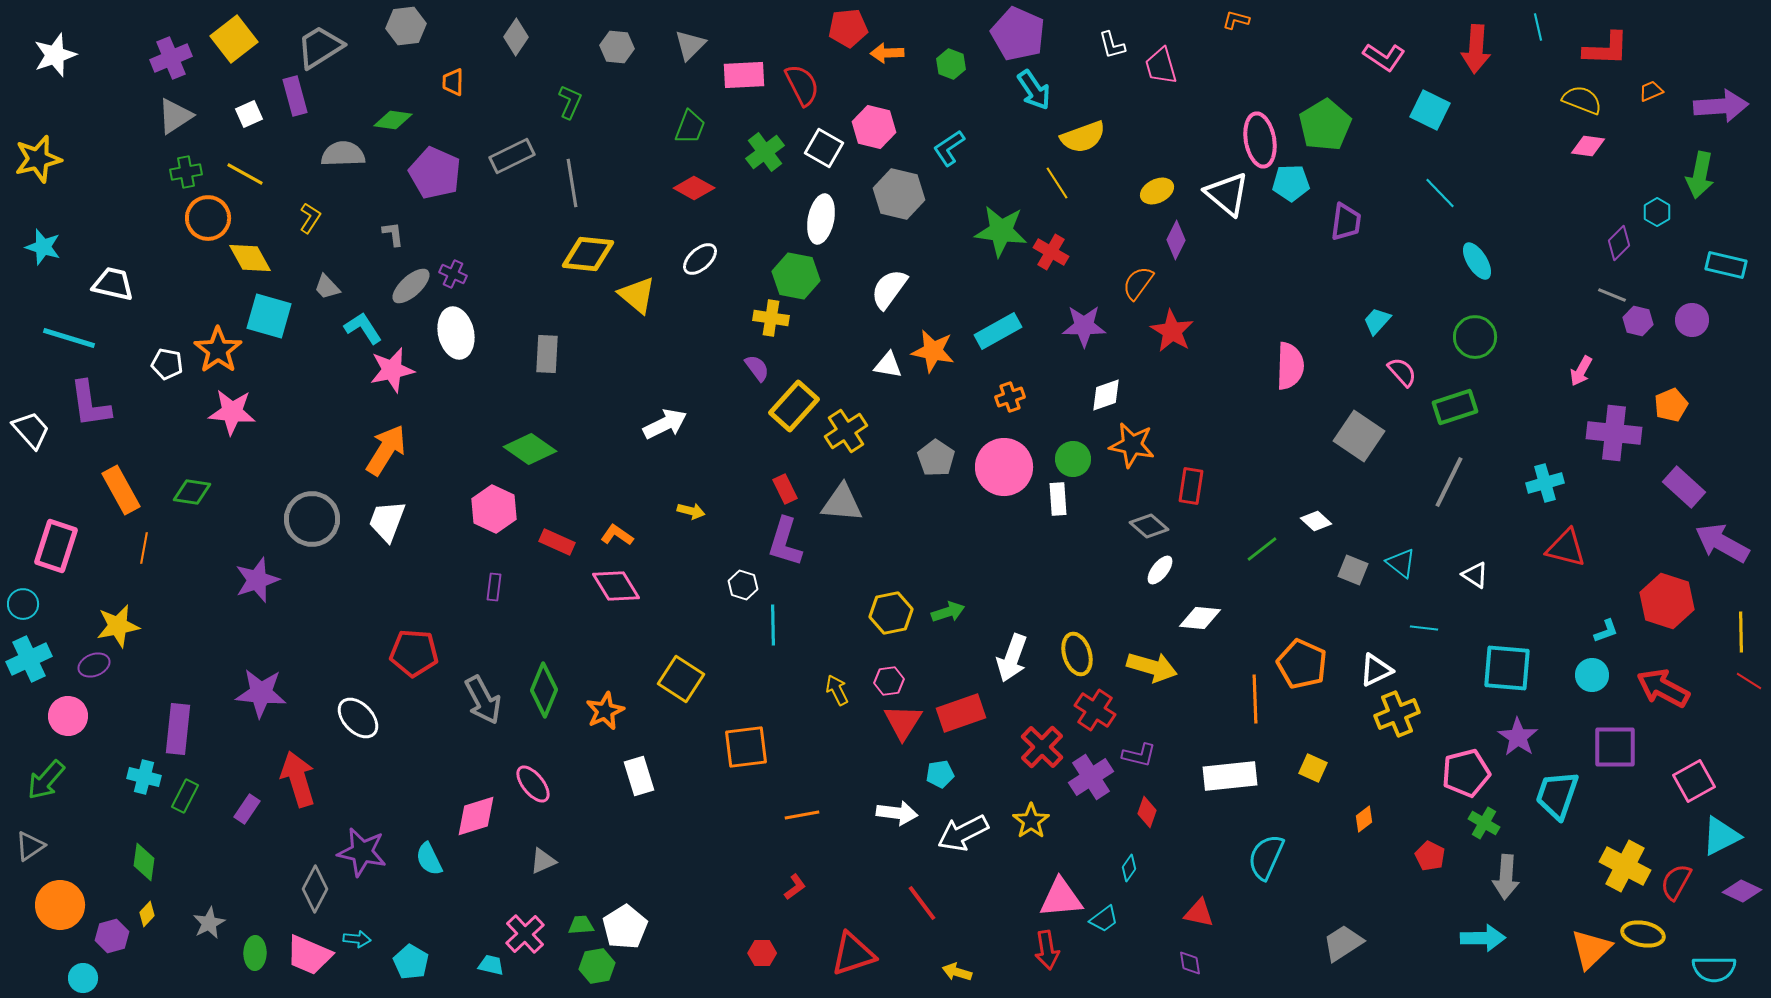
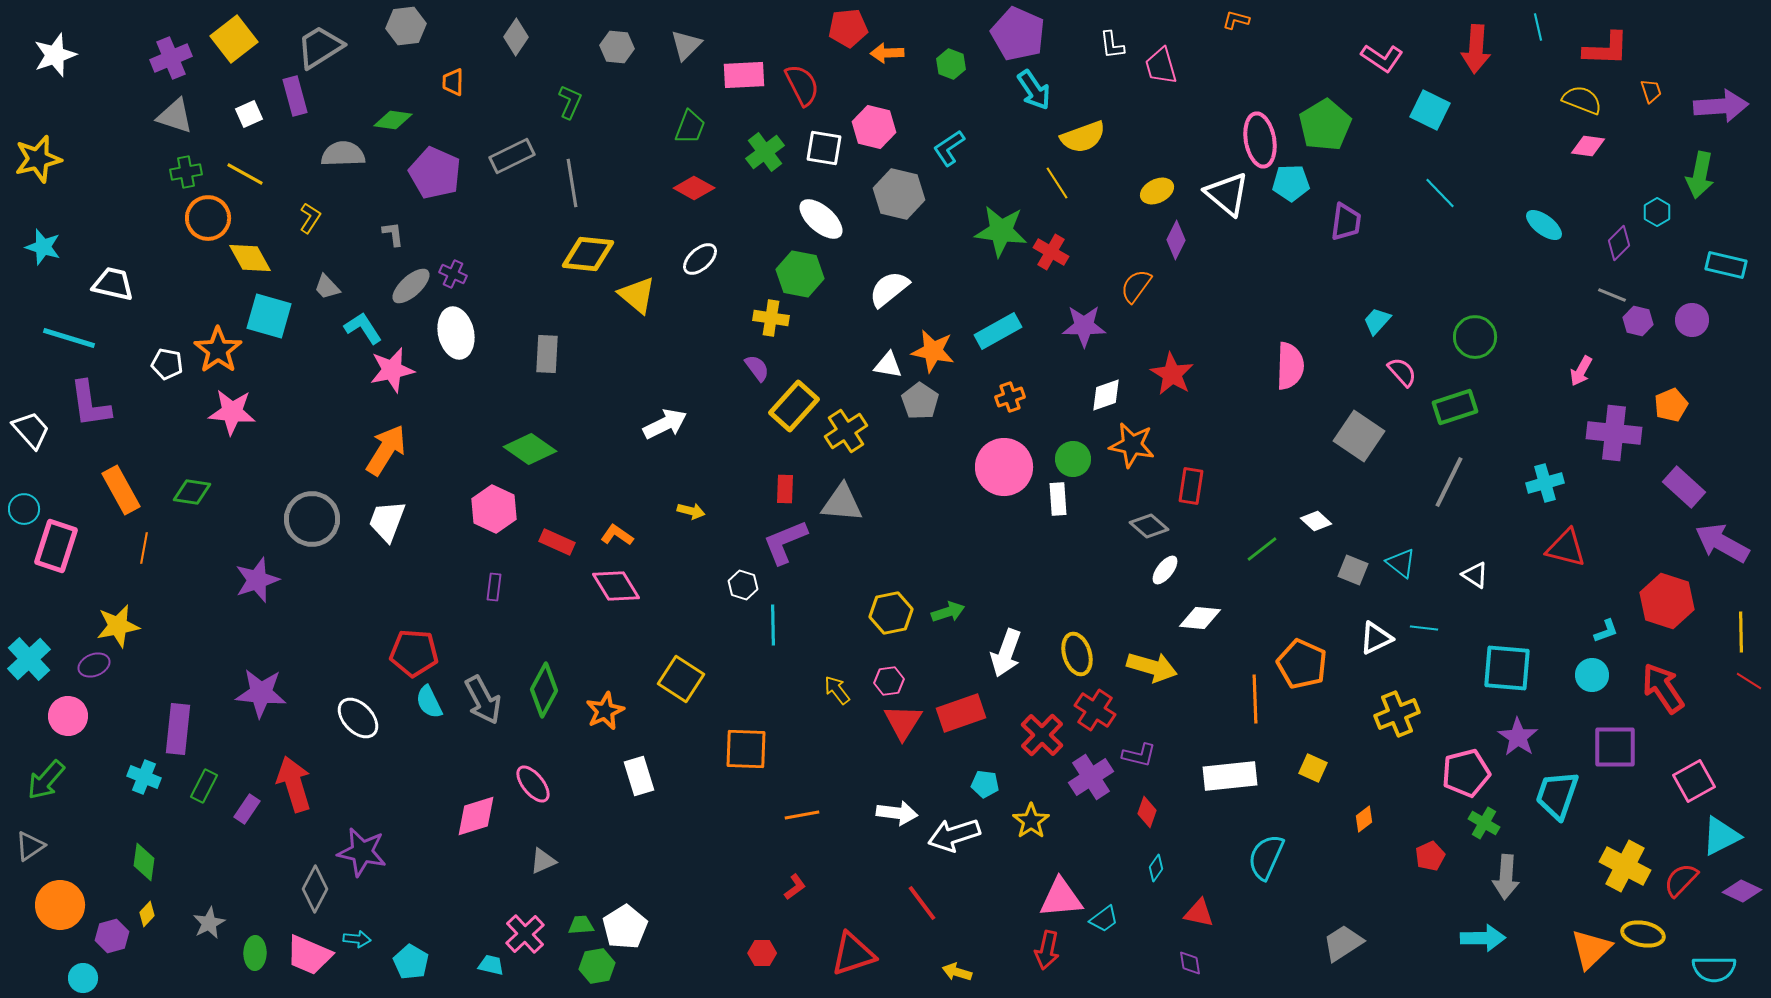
gray triangle at (690, 45): moved 4 px left
white L-shape at (1112, 45): rotated 8 degrees clockwise
pink L-shape at (1384, 57): moved 2 px left, 1 px down
orange trapezoid at (1651, 91): rotated 95 degrees clockwise
gray triangle at (175, 116): rotated 51 degrees clockwise
white square at (824, 148): rotated 21 degrees counterclockwise
white ellipse at (821, 219): rotated 60 degrees counterclockwise
cyan ellipse at (1477, 261): moved 67 px right, 36 px up; rotated 21 degrees counterclockwise
green hexagon at (796, 276): moved 4 px right, 2 px up
orange semicircle at (1138, 283): moved 2 px left, 3 px down
white semicircle at (889, 289): rotated 15 degrees clockwise
red star at (1172, 331): moved 43 px down
gray pentagon at (936, 458): moved 16 px left, 57 px up
red rectangle at (785, 489): rotated 28 degrees clockwise
purple L-shape at (785, 542): rotated 51 degrees clockwise
white ellipse at (1160, 570): moved 5 px right
cyan circle at (23, 604): moved 1 px right, 95 px up
white arrow at (1012, 658): moved 6 px left, 5 px up
cyan cross at (29, 659): rotated 18 degrees counterclockwise
white triangle at (1376, 670): moved 32 px up
red arrow at (1663, 688): rotated 28 degrees clockwise
green diamond at (544, 690): rotated 6 degrees clockwise
yellow arrow at (837, 690): rotated 12 degrees counterclockwise
orange square at (746, 747): moved 2 px down; rotated 9 degrees clockwise
red cross at (1042, 747): moved 12 px up
cyan pentagon at (940, 774): moved 45 px right, 10 px down; rotated 16 degrees clockwise
cyan cross at (144, 777): rotated 8 degrees clockwise
red arrow at (298, 779): moved 4 px left, 5 px down
green rectangle at (185, 796): moved 19 px right, 10 px up
white arrow at (963, 833): moved 9 px left, 2 px down; rotated 9 degrees clockwise
red pentagon at (1430, 856): rotated 20 degrees clockwise
cyan semicircle at (429, 859): moved 157 px up
cyan diamond at (1129, 868): moved 27 px right
red semicircle at (1676, 882): moved 5 px right, 2 px up; rotated 15 degrees clockwise
red arrow at (1047, 950): rotated 21 degrees clockwise
